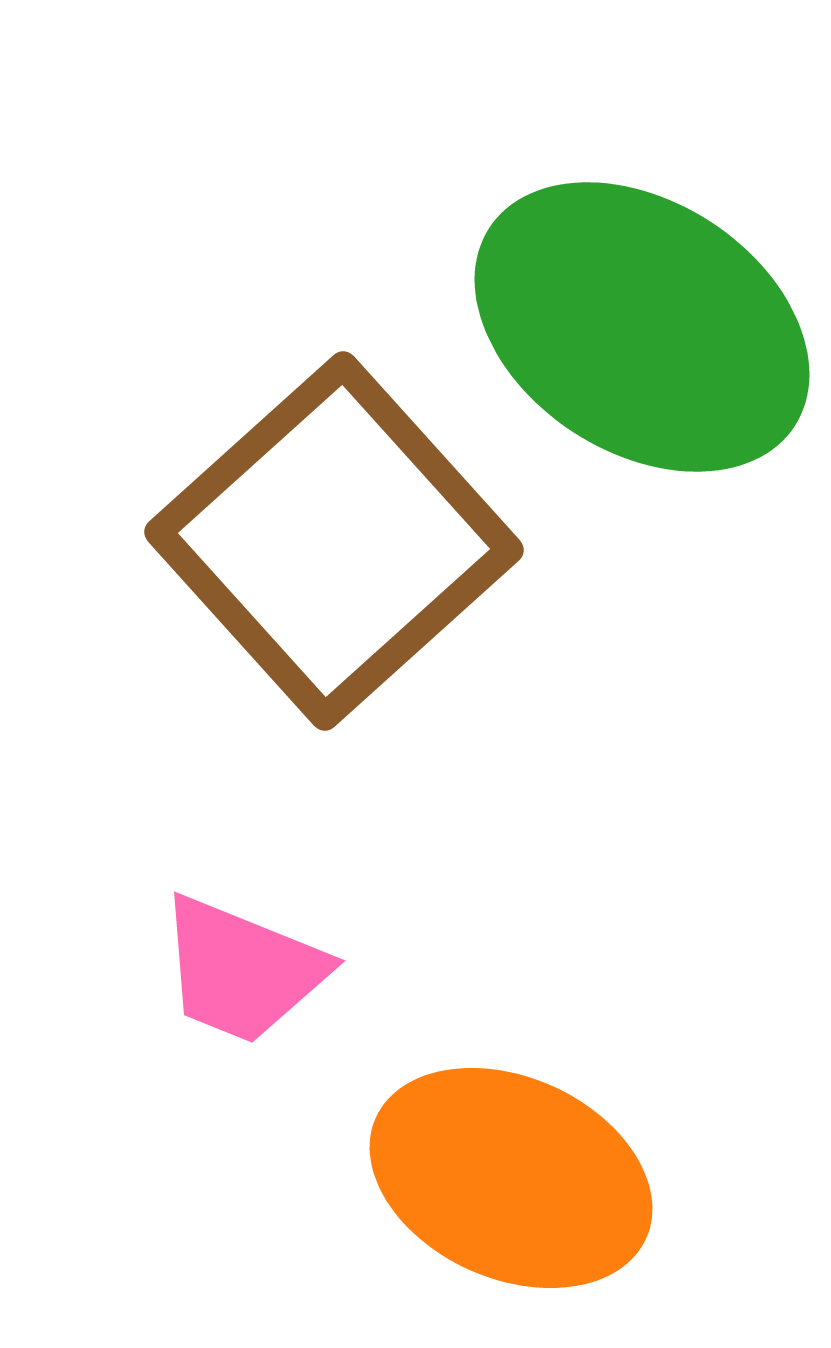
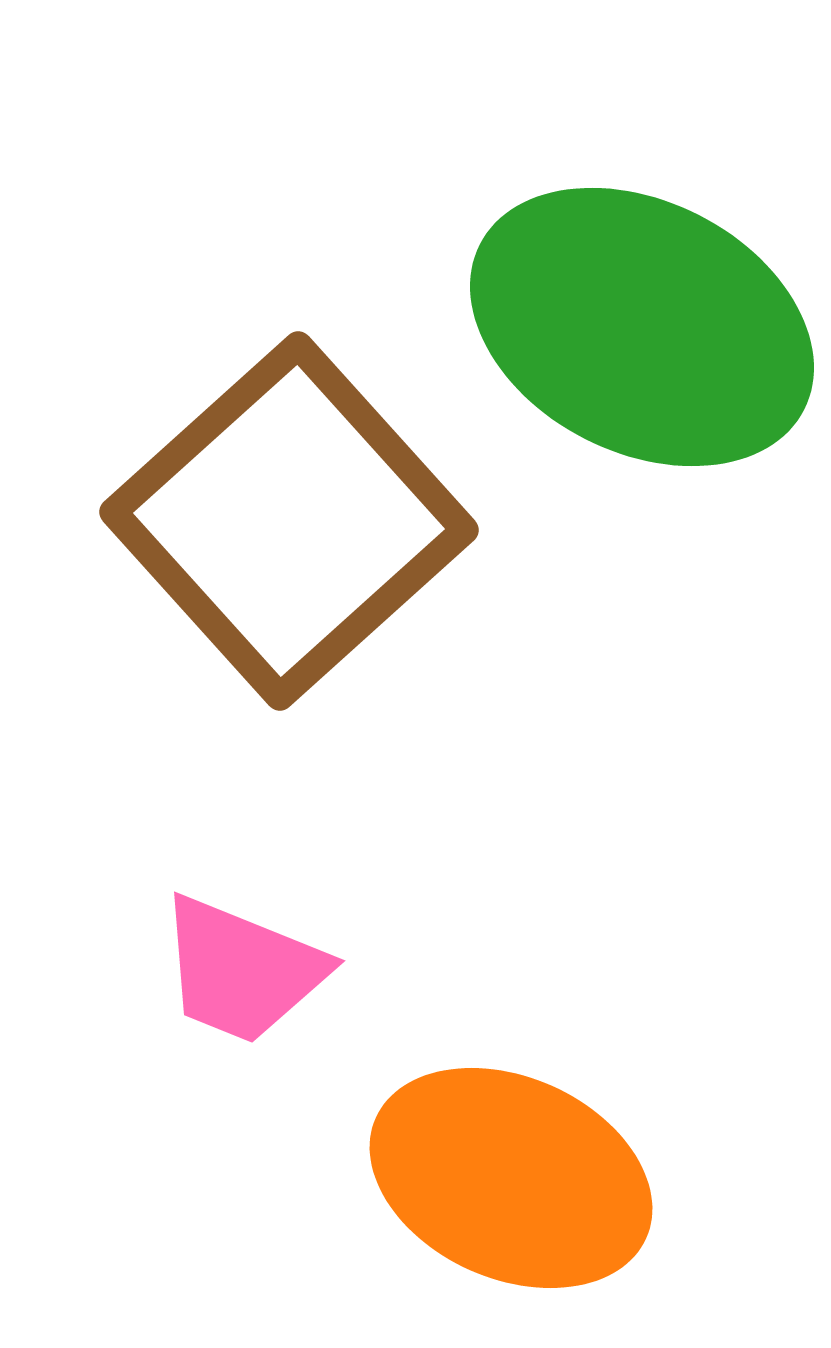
green ellipse: rotated 6 degrees counterclockwise
brown square: moved 45 px left, 20 px up
